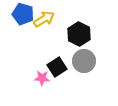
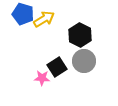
black hexagon: moved 1 px right, 1 px down
